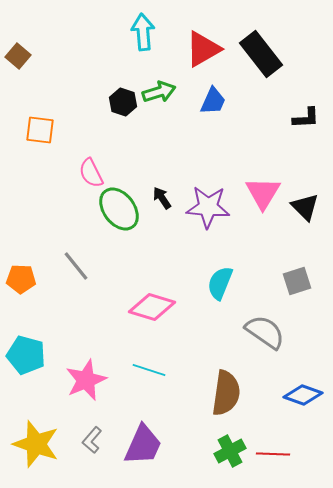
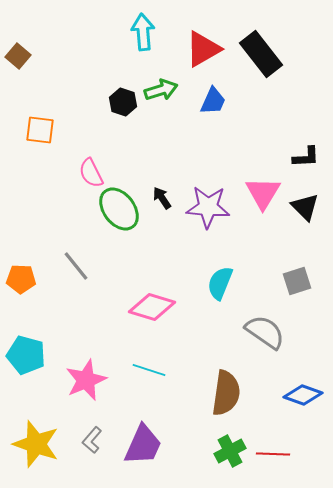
green arrow: moved 2 px right, 2 px up
black L-shape: moved 39 px down
